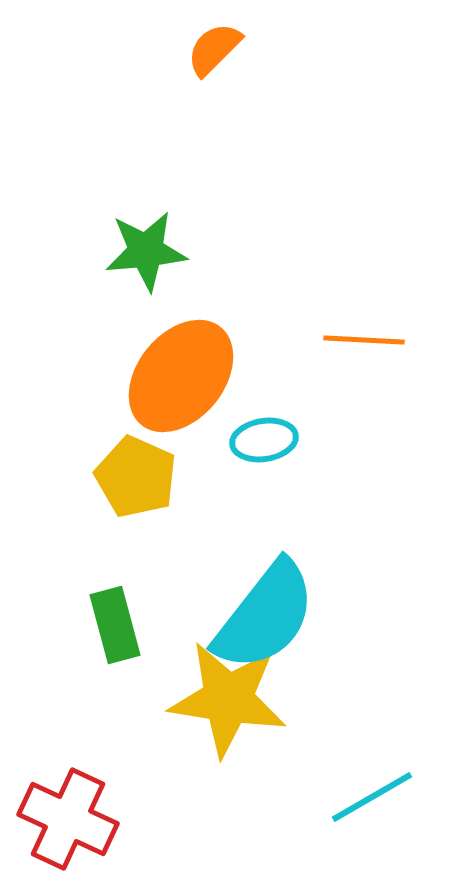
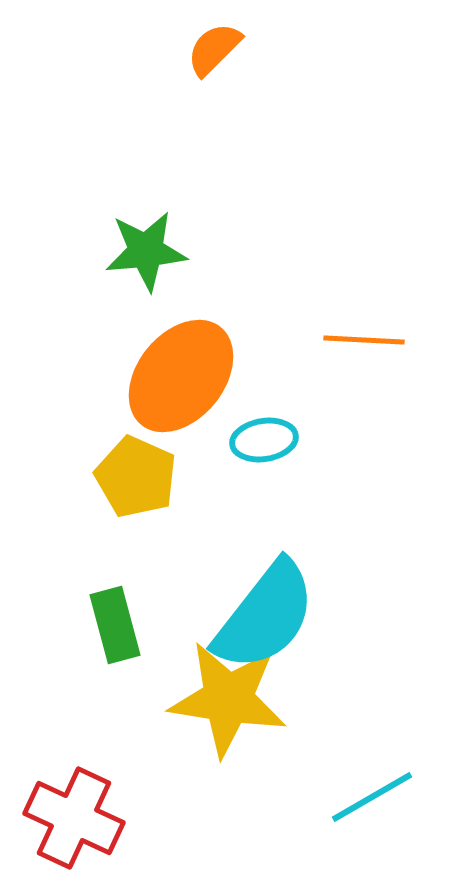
red cross: moved 6 px right, 1 px up
